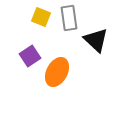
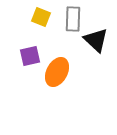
gray rectangle: moved 4 px right, 1 px down; rotated 10 degrees clockwise
purple square: rotated 20 degrees clockwise
